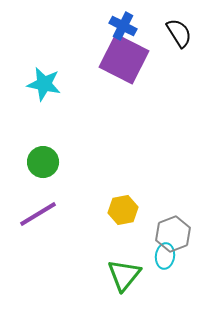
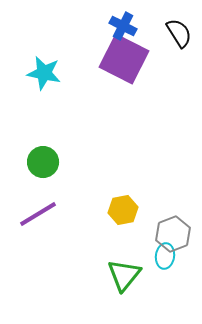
cyan star: moved 11 px up
